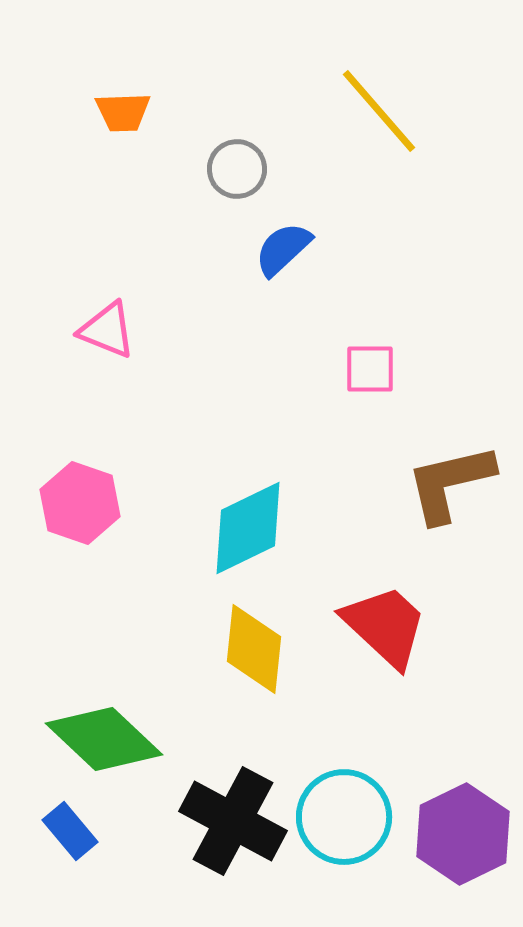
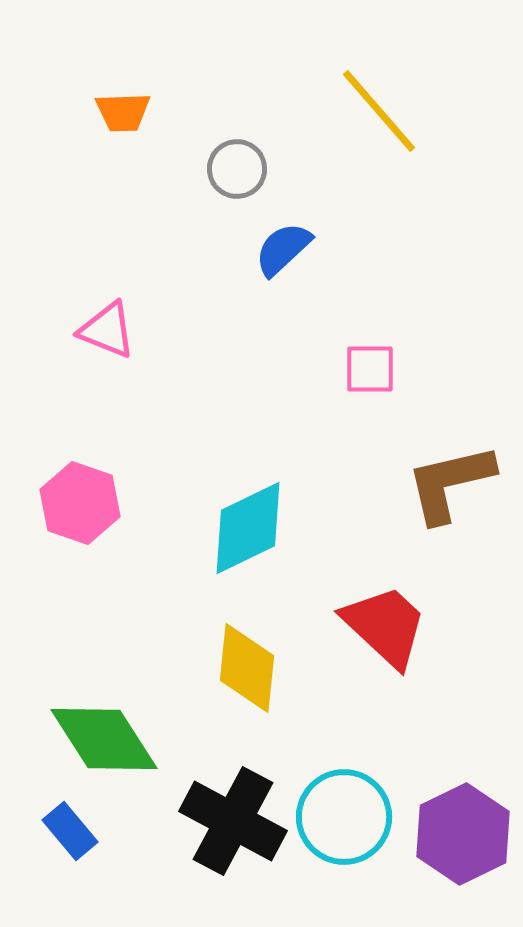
yellow diamond: moved 7 px left, 19 px down
green diamond: rotated 14 degrees clockwise
